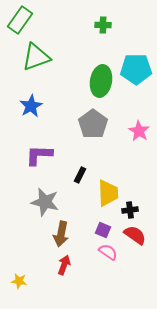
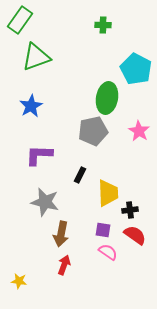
cyan pentagon: rotated 28 degrees clockwise
green ellipse: moved 6 px right, 17 px down
gray pentagon: moved 7 px down; rotated 24 degrees clockwise
purple square: rotated 14 degrees counterclockwise
